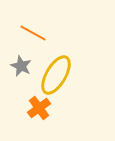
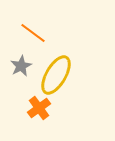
orange line: rotated 8 degrees clockwise
gray star: rotated 20 degrees clockwise
